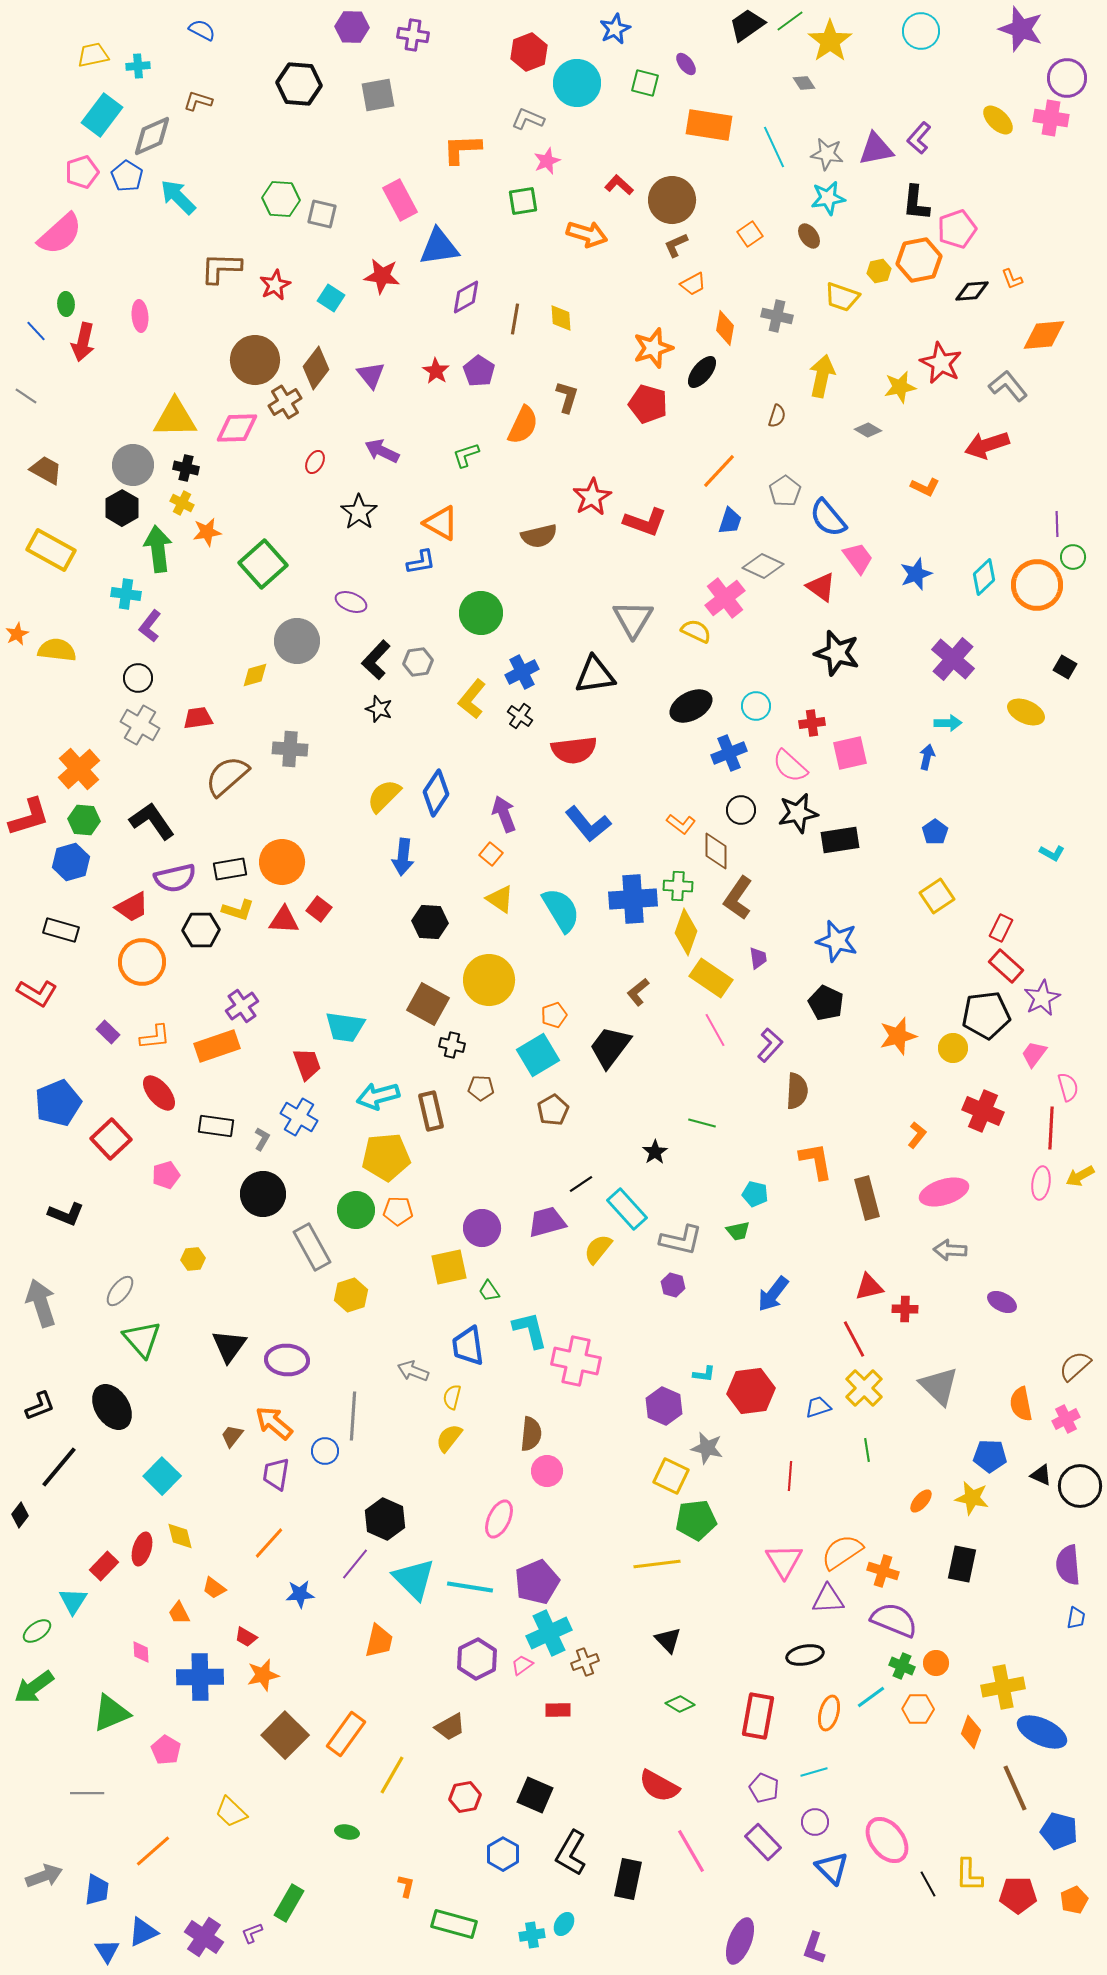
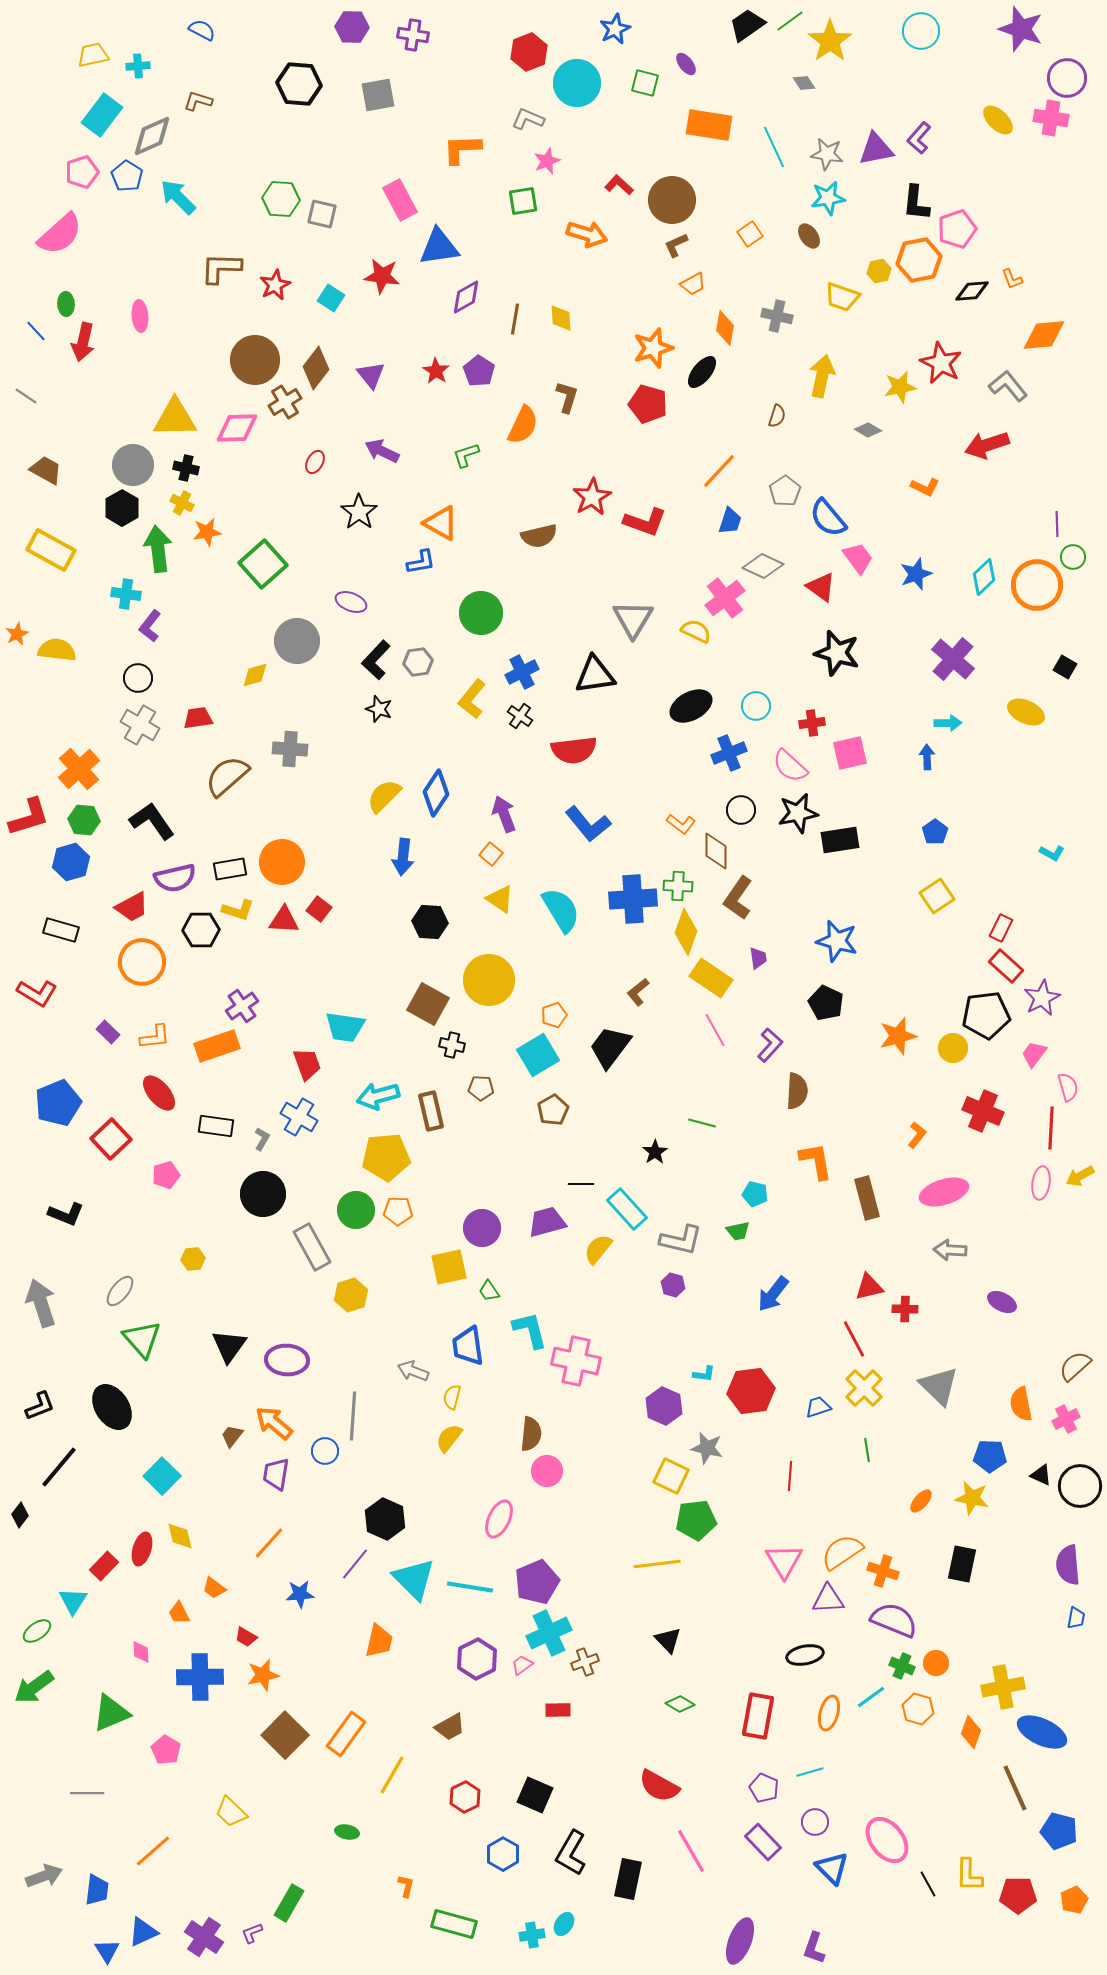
blue arrow at (927, 757): rotated 15 degrees counterclockwise
black line at (581, 1184): rotated 35 degrees clockwise
orange hexagon at (918, 1709): rotated 16 degrees clockwise
cyan line at (814, 1772): moved 4 px left
red hexagon at (465, 1797): rotated 16 degrees counterclockwise
